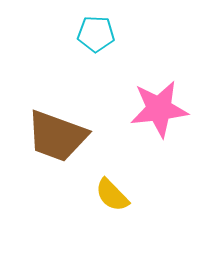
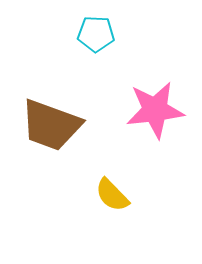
pink star: moved 4 px left, 1 px down
brown trapezoid: moved 6 px left, 11 px up
